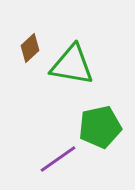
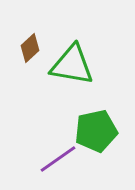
green pentagon: moved 4 px left, 4 px down
